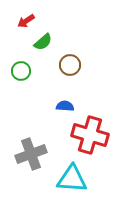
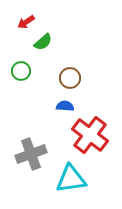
red arrow: moved 1 px down
brown circle: moved 13 px down
red cross: rotated 21 degrees clockwise
cyan triangle: moved 1 px left; rotated 12 degrees counterclockwise
